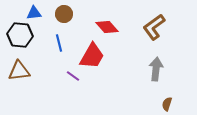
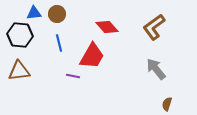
brown circle: moved 7 px left
gray arrow: rotated 45 degrees counterclockwise
purple line: rotated 24 degrees counterclockwise
